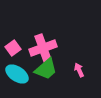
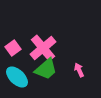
pink cross: rotated 20 degrees counterclockwise
cyan ellipse: moved 3 px down; rotated 10 degrees clockwise
